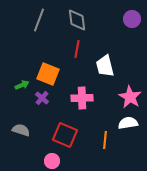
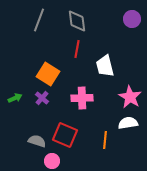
gray diamond: moved 1 px down
orange square: rotated 10 degrees clockwise
green arrow: moved 7 px left, 13 px down
gray semicircle: moved 16 px right, 11 px down
